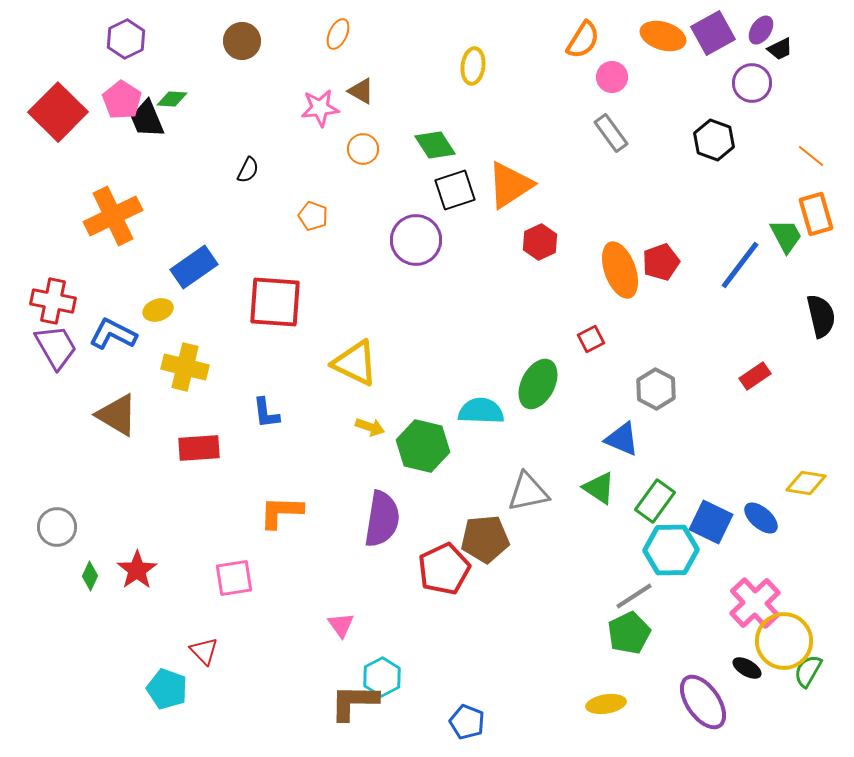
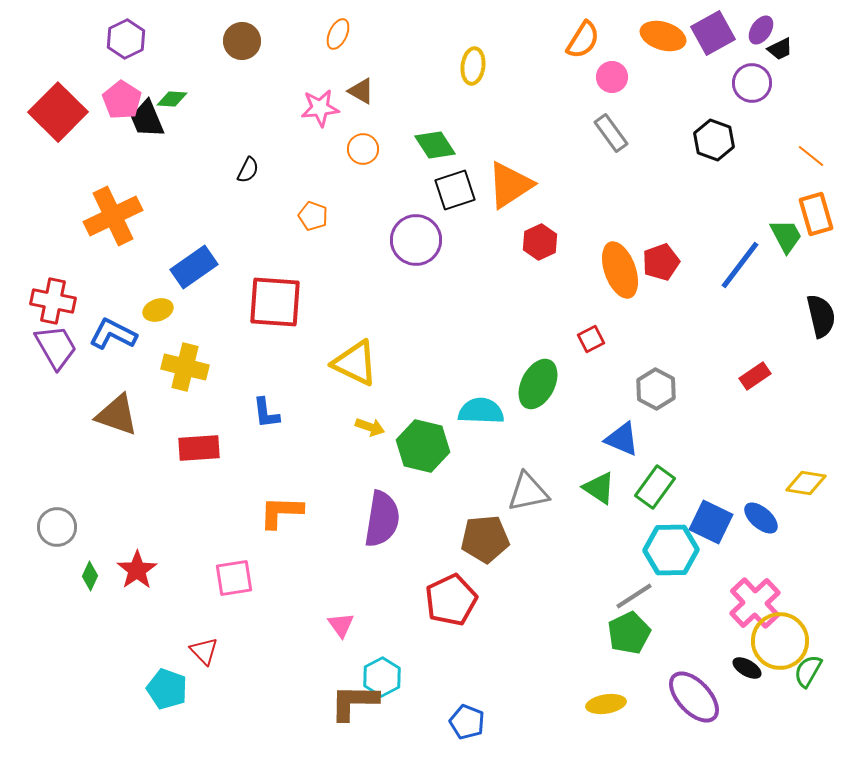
brown triangle at (117, 415): rotated 12 degrees counterclockwise
green rectangle at (655, 501): moved 14 px up
red pentagon at (444, 569): moved 7 px right, 31 px down
yellow circle at (784, 641): moved 4 px left
purple ellipse at (703, 702): moved 9 px left, 5 px up; rotated 8 degrees counterclockwise
